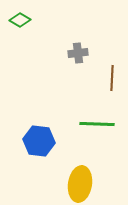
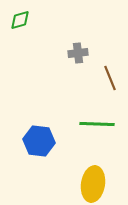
green diamond: rotated 45 degrees counterclockwise
brown line: moved 2 px left; rotated 25 degrees counterclockwise
yellow ellipse: moved 13 px right
